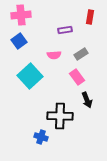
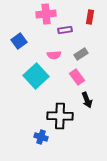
pink cross: moved 25 px right, 1 px up
cyan square: moved 6 px right
